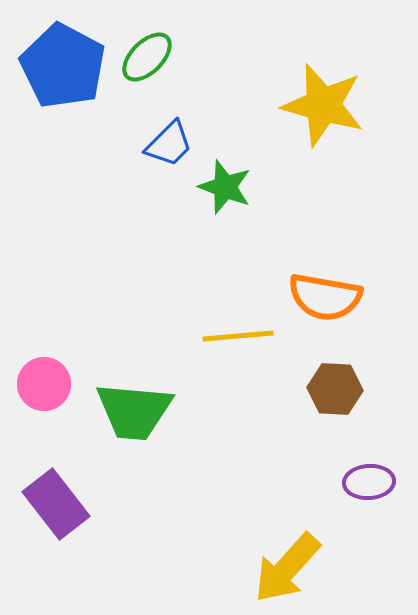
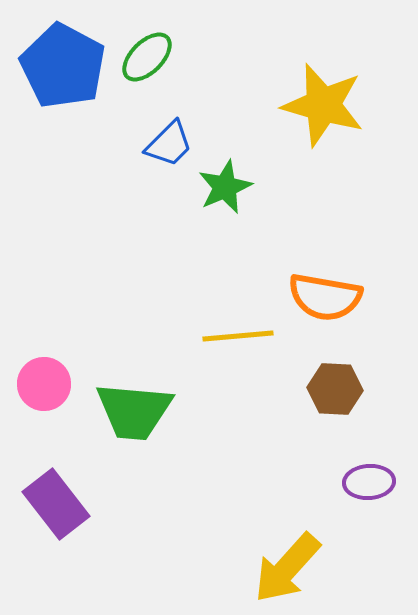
green star: rotated 28 degrees clockwise
